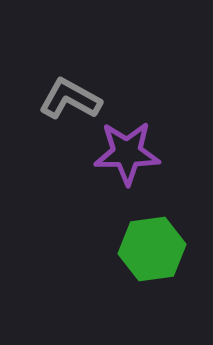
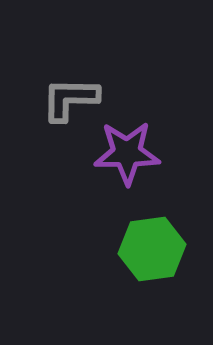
gray L-shape: rotated 28 degrees counterclockwise
